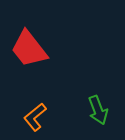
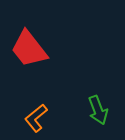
orange L-shape: moved 1 px right, 1 px down
